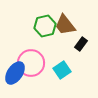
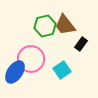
pink circle: moved 4 px up
blue ellipse: moved 1 px up
